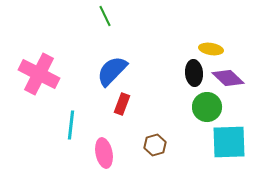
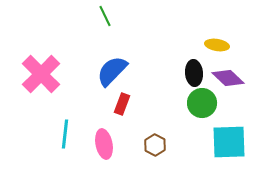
yellow ellipse: moved 6 px right, 4 px up
pink cross: moved 2 px right; rotated 18 degrees clockwise
green circle: moved 5 px left, 4 px up
cyan line: moved 6 px left, 9 px down
brown hexagon: rotated 15 degrees counterclockwise
pink ellipse: moved 9 px up
